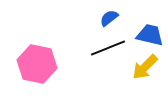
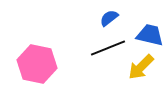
yellow arrow: moved 4 px left
